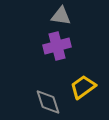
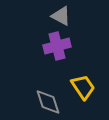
gray triangle: rotated 20 degrees clockwise
yellow trapezoid: rotated 92 degrees clockwise
